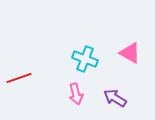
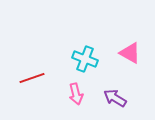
red line: moved 13 px right
